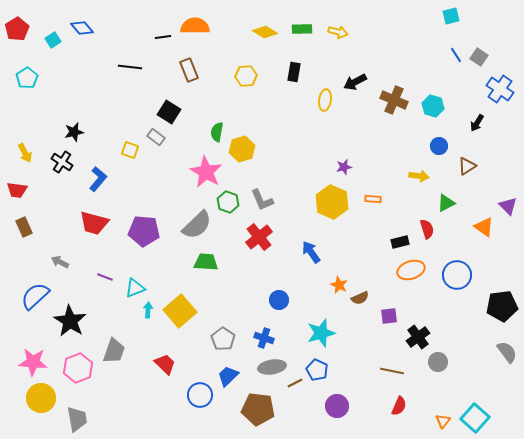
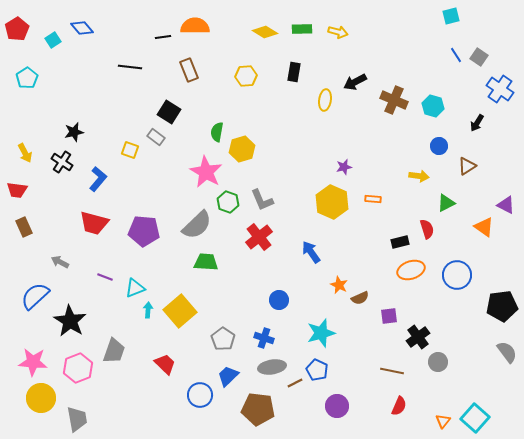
purple triangle at (508, 206): moved 2 px left, 1 px up; rotated 18 degrees counterclockwise
